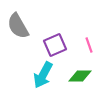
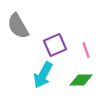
pink line: moved 3 px left, 5 px down
green diamond: moved 1 px right, 4 px down
